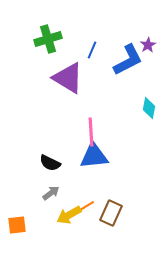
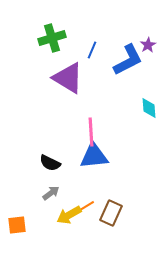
green cross: moved 4 px right, 1 px up
cyan diamond: rotated 15 degrees counterclockwise
